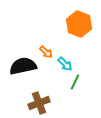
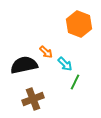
black semicircle: moved 1 px right, 1 px up
brown cross: moved 6 px left, 4 px up
